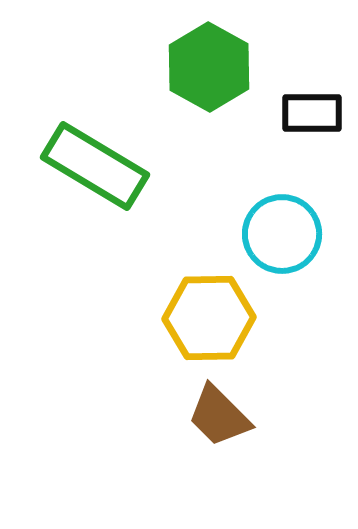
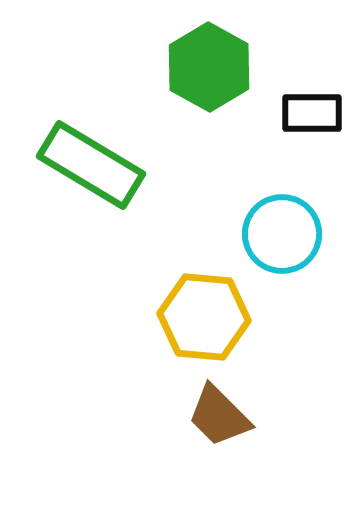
green rectangle: moved 4 px left, 1 px up
yellow hexagon: moved 5 px left, 1 px up; rotated 6 degrees clockwise
